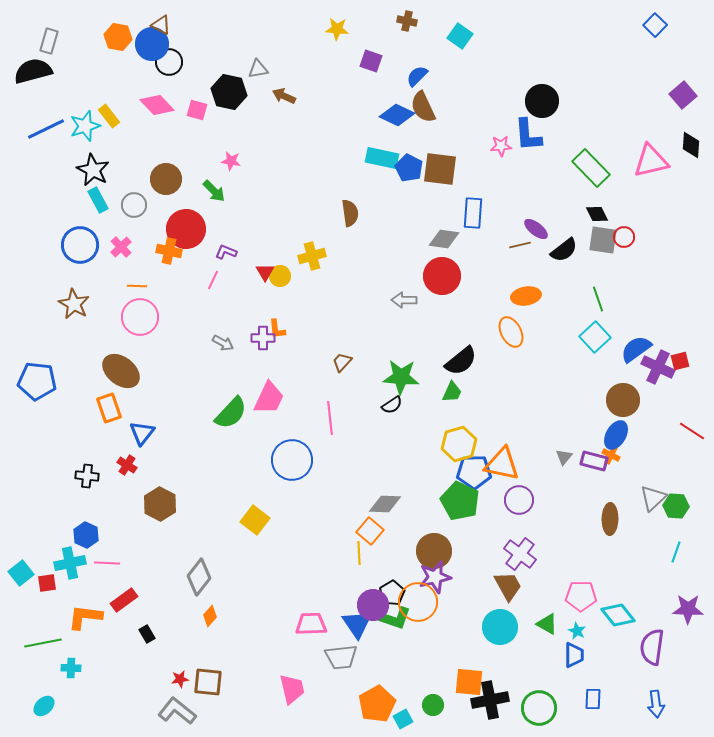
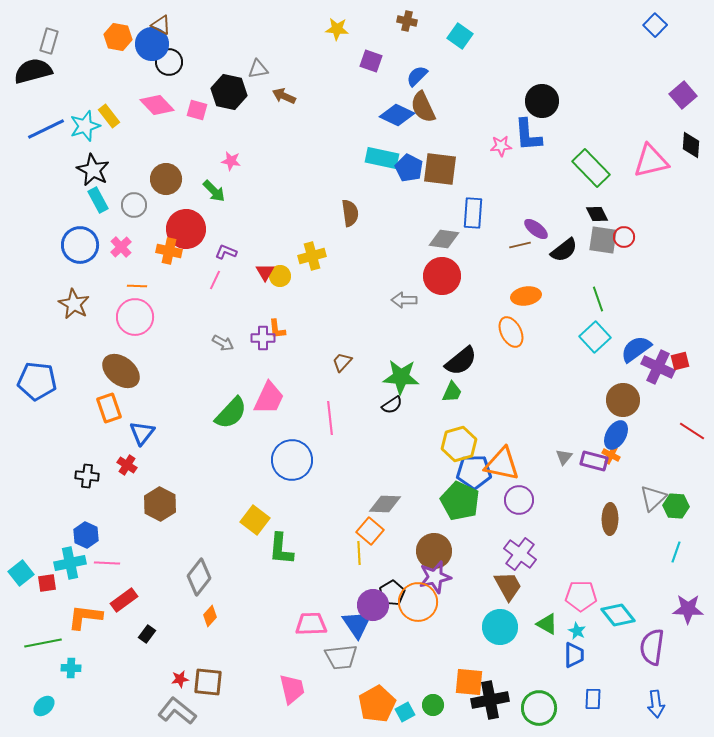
pink line at (213, 280): moved 2 px right
pink circle at (140, 317): moved 5 px left
green L-shape at (394, 618): moved 113 px left, 69 px up; rotated 76 degrees clockwise
black rectangle at (147, 634): rotated 66 degrees clockwise
cyan square at (403, 719): moved 2 px right, 7 px up
